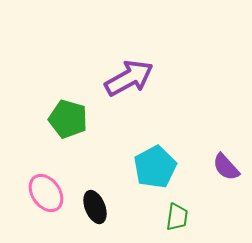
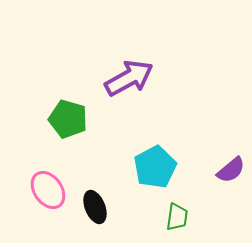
purple semicircle: moved 5 px right, 3 px down; rotated 88 degrees counterclockwise
pink ellipse: moved 2 px right, 3 px up
